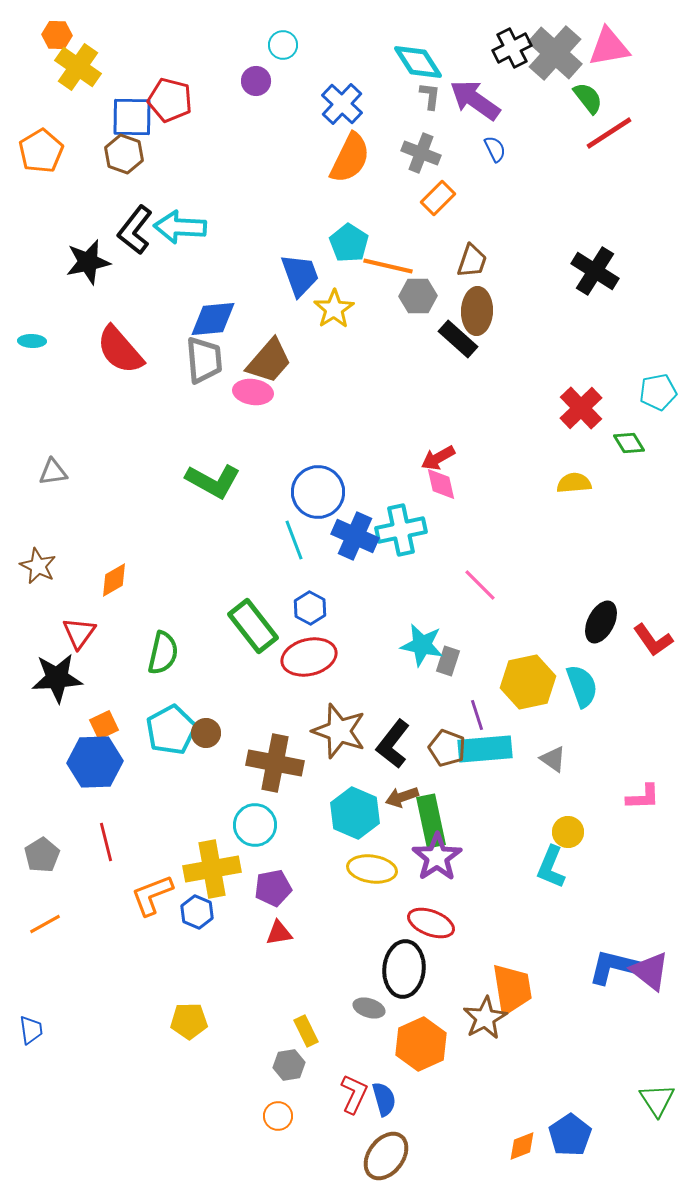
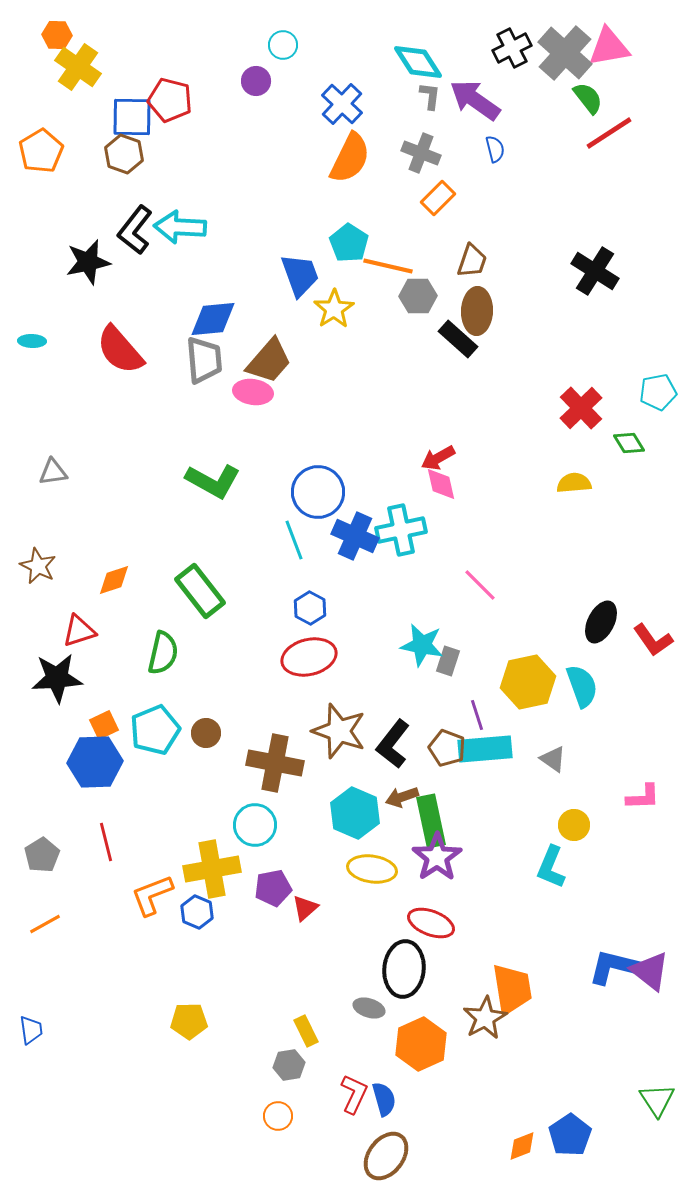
gray cross at (555, 53): moved 10 px right
blue semicircle at (495, 149): rotated 12 degrees clockwise
orange diamond at (114, 580): rotated 12 degrees clockwise
green rectangle at (253, 626): moved 53 px left, 35 px up
red triangle at (79, 633): moved 2 px up; rotated 36 degrees clockwise
cyan pentagon at (171, 730): moved 16 px left; rotated 6 degrees clockwise
yellow circle at (568, 832): moved 6 px right, 7 px up
red triangle at (279, 933): moved 26 px right, 25 px up; rotated 32 degrees counterclockwise
